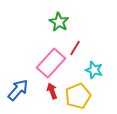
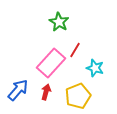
red line: moved 2 px down
cyan star: moved 1 px right, 2 px up
red arrow: moved 6 px left, 1 px down; rotated 35 degrees clockwise
